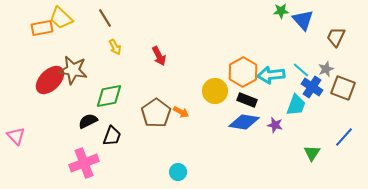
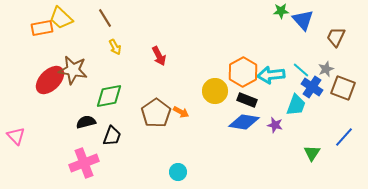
black semicircle: moved 2 px left, 1 px down; rotated 12 degrees clockwise
